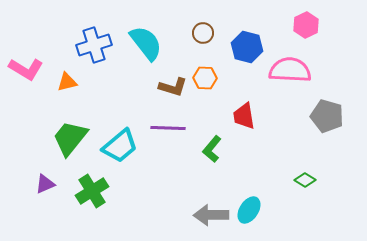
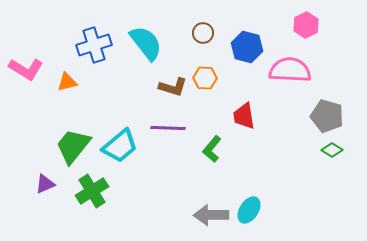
green trapezoid: moved 3 px right, 8 px down
green diamond: moved 27 px right, 30 px up
